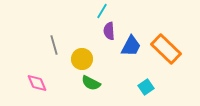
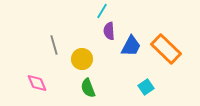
green semicircle: moved 3 px left, 5 px down; rotated 42 degrees clockwise
